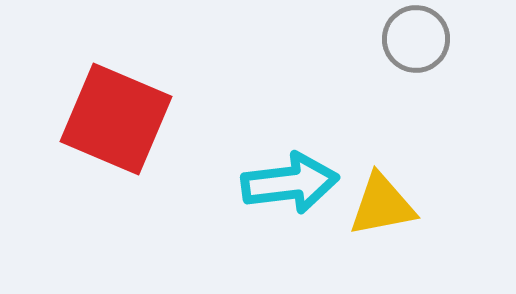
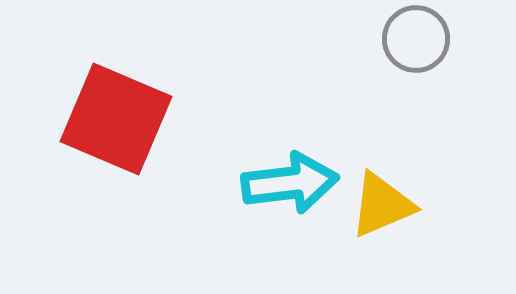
yellow triangle: rotated 12 degrees counterclockwise
